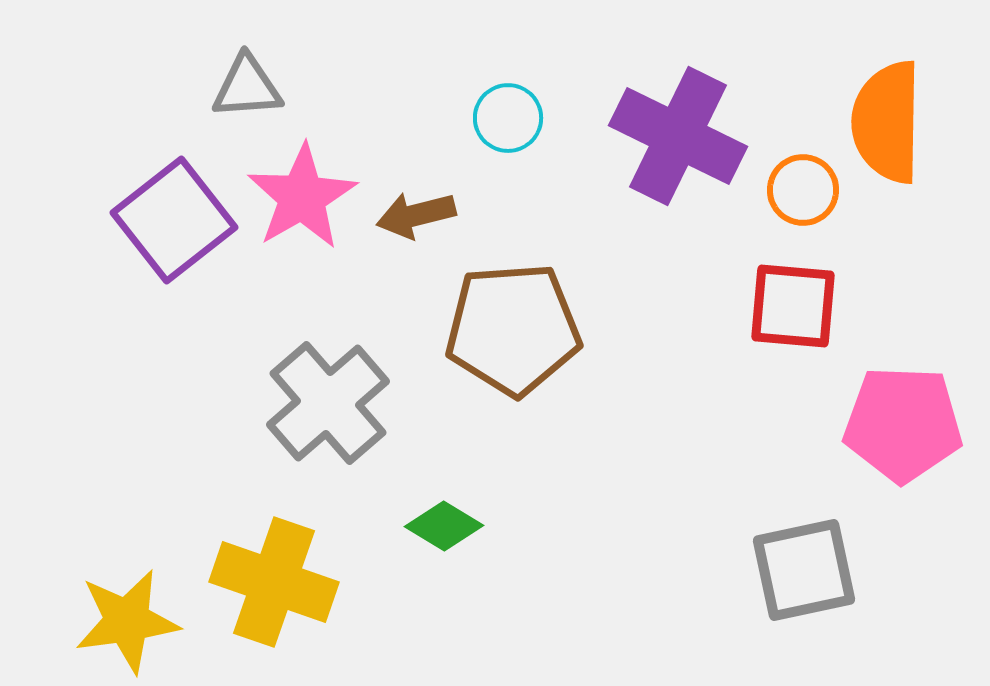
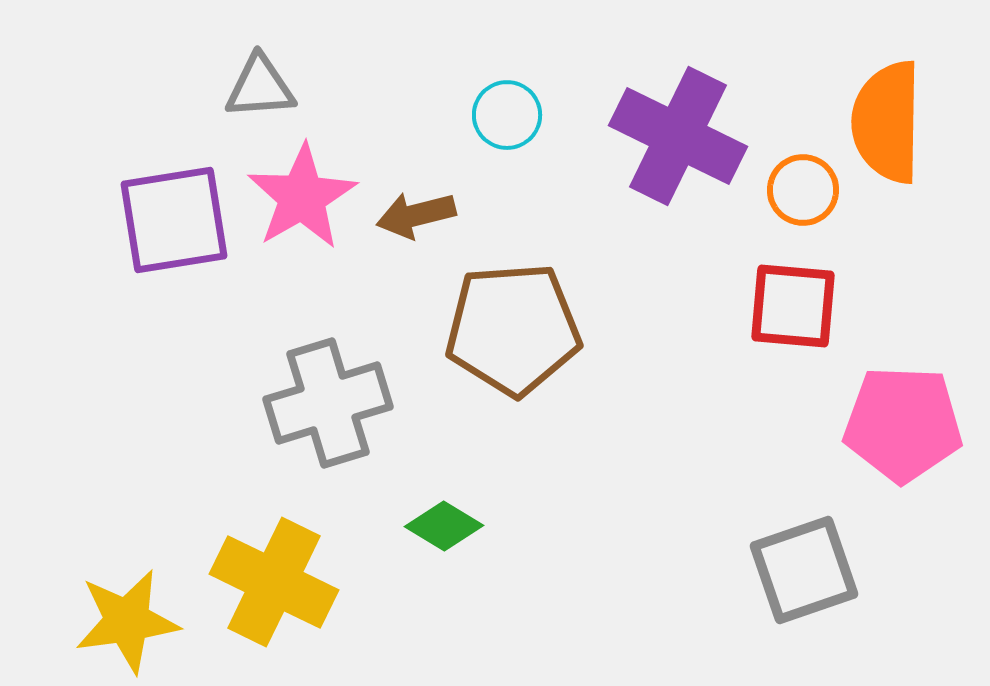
gray triangle: moved 13 px right
cyan circle: moved 1 px left, 3 px up
purple square: rotated 29 degrees clockwise
gray cross: rotated 24 degrees clockwise
gray square: rotated 7 degrees counterclockwise
yellow cross: rotated 7 degrees clockwise
